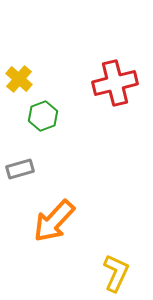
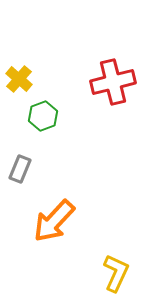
red cross: moved 2 px left, 1 px up
gray rectangle: rotated 52 degrees counterclockwise
